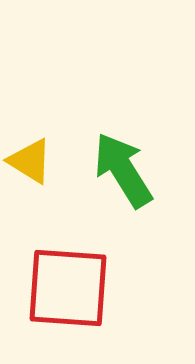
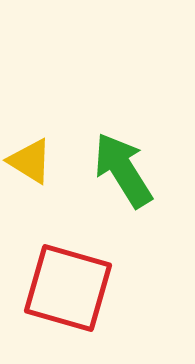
red square: rotated 12 degrees clockwise
